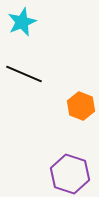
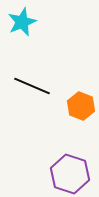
black line: moved 8 px right, 12 px down
